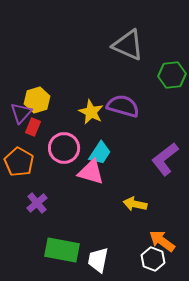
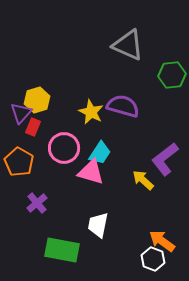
yellow arrow: moved 8 px right, 24 px up; rotated 30 degrees clockwise
white trapezoid: moved 35 px up
